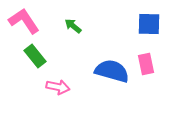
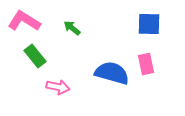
pink L-shape: rotated 24 degrees counterclockwise
green arrow: moved 1 px left, 2 px down
blue semicircle: moved 2 px down
